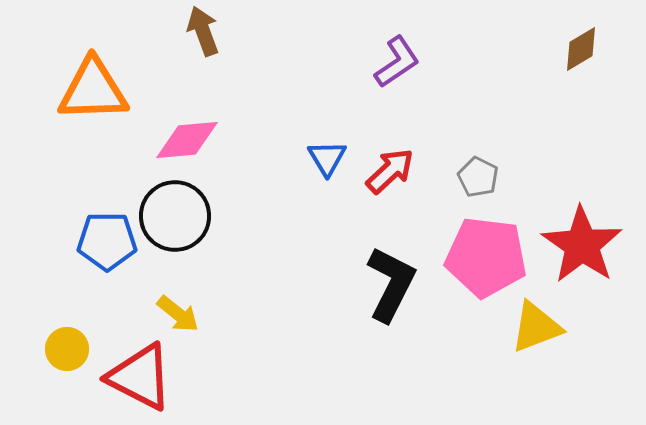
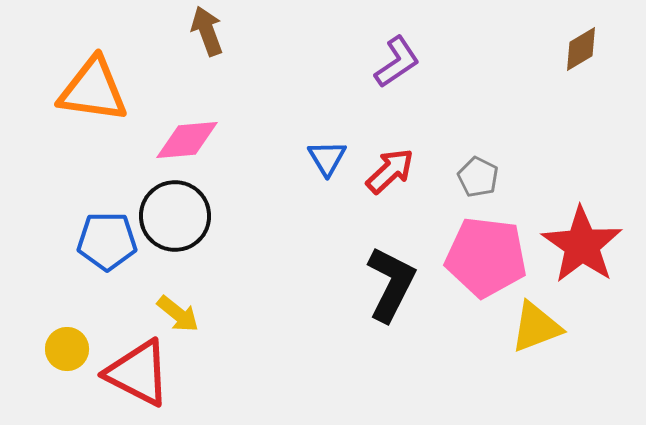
brown arrow: moved 4 px right
orange triangle: rotated 10 degrees clockwise
red triangle: moved 2 px left, 4 px up
